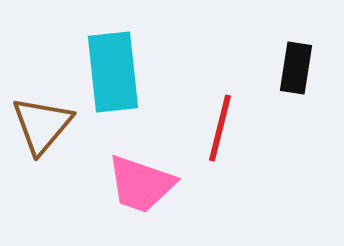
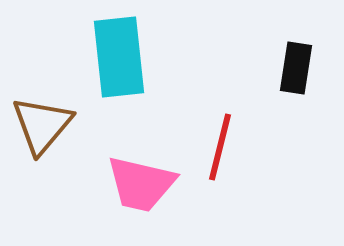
cyan rectangle: moved 6 px right, 15 px up
red line: moved 19 px down
pink trapezoid: rotated 6 degrees counterclockwise
